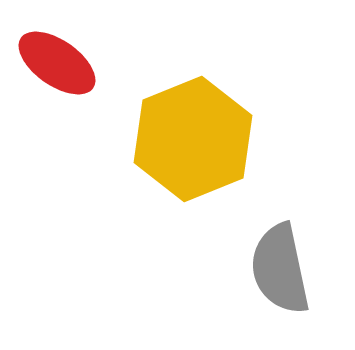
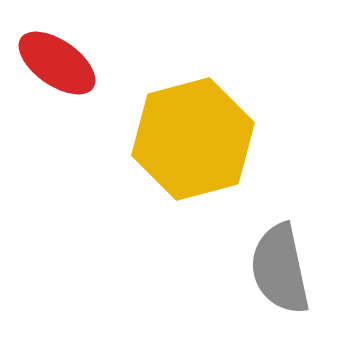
yellow hexagon: rotated 7 degrees clockwise
